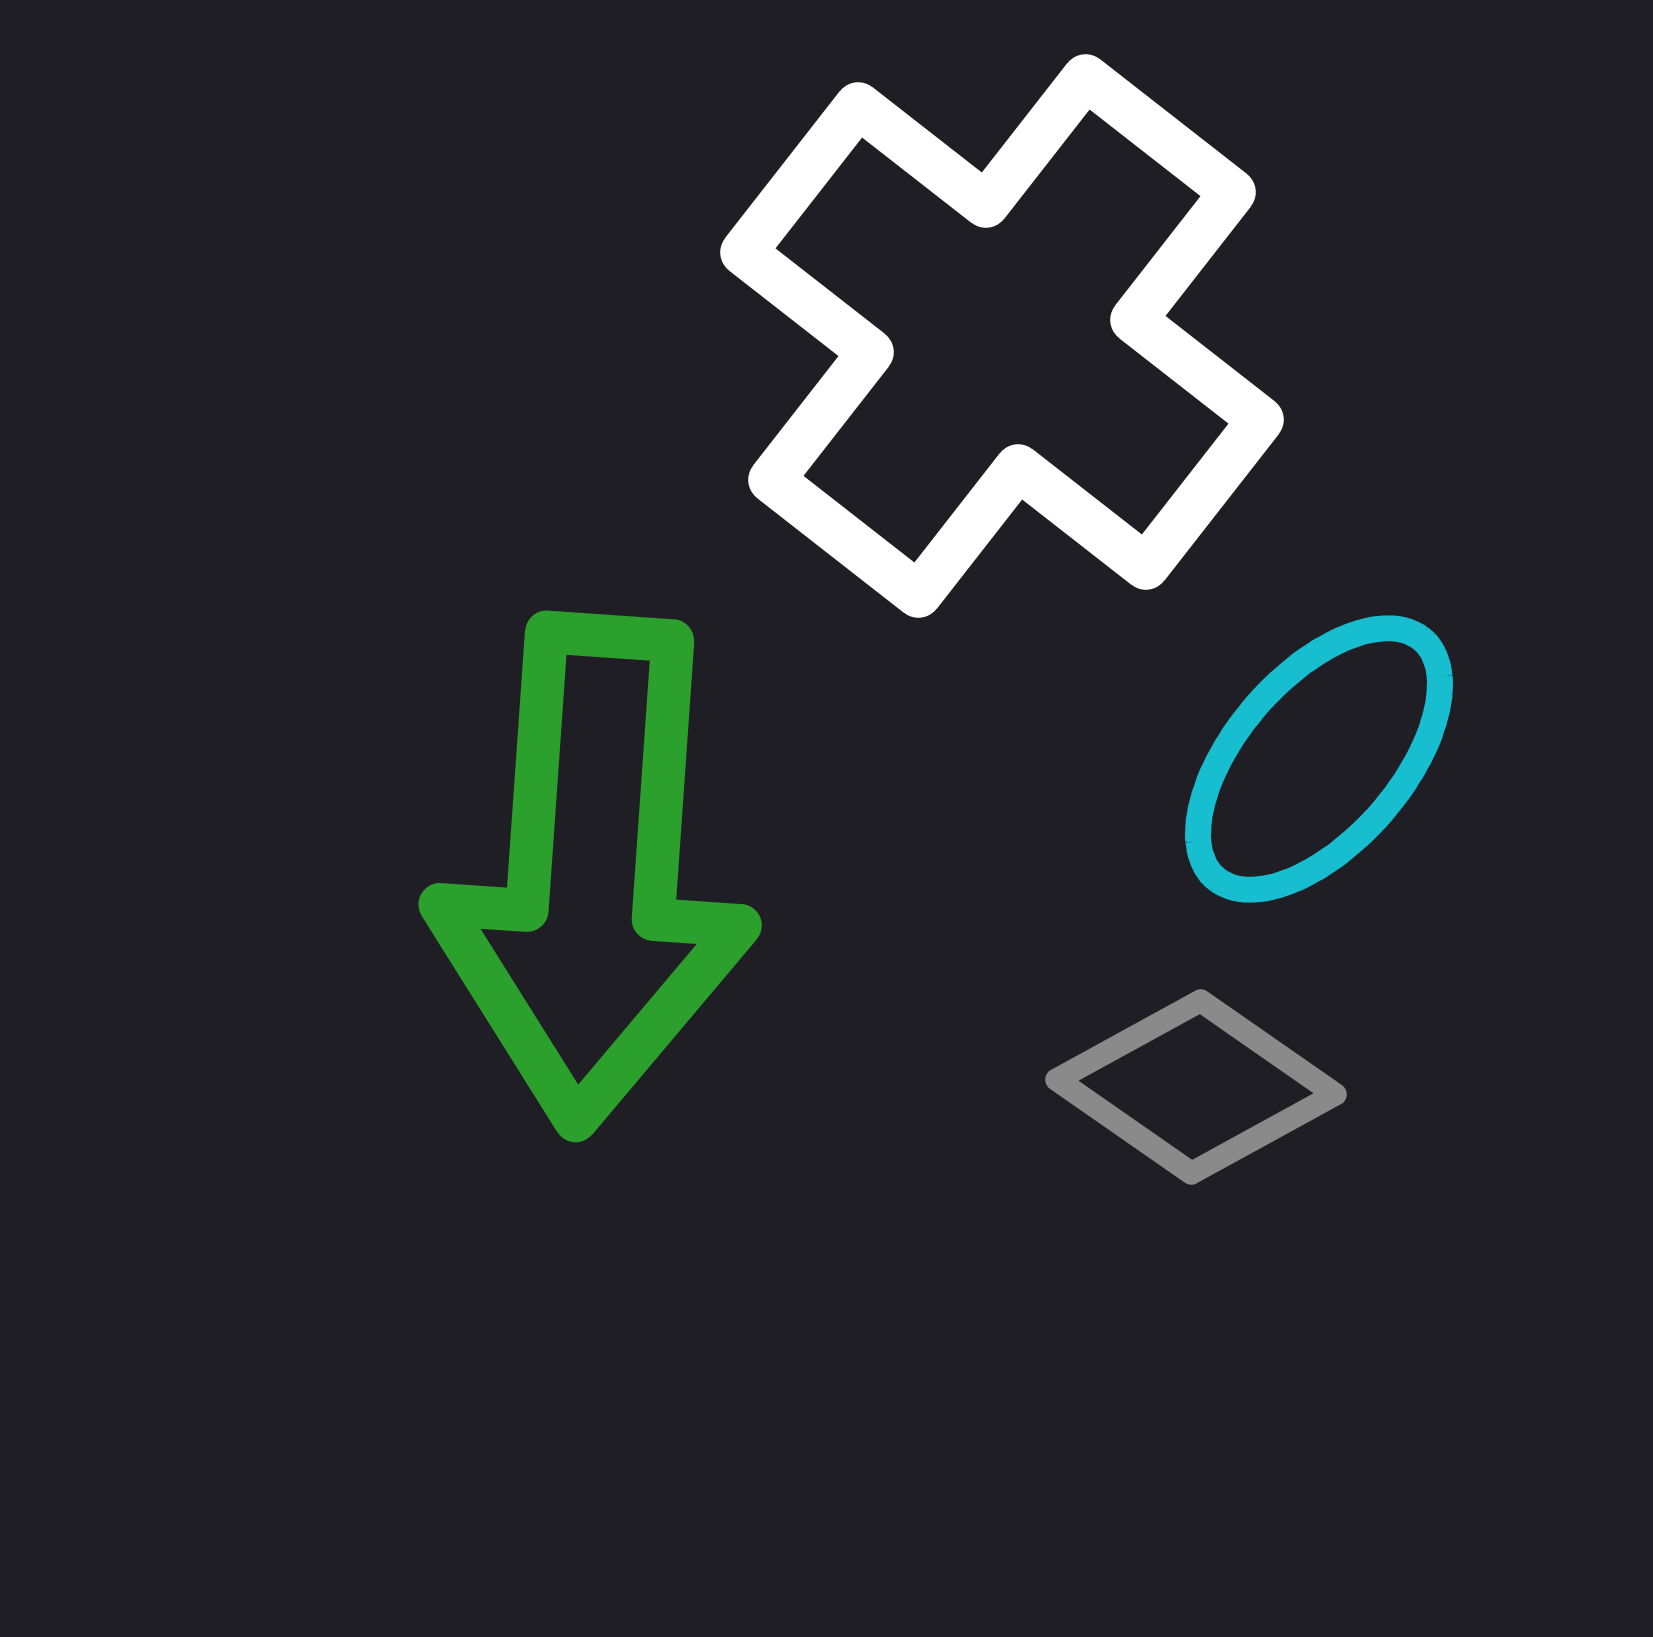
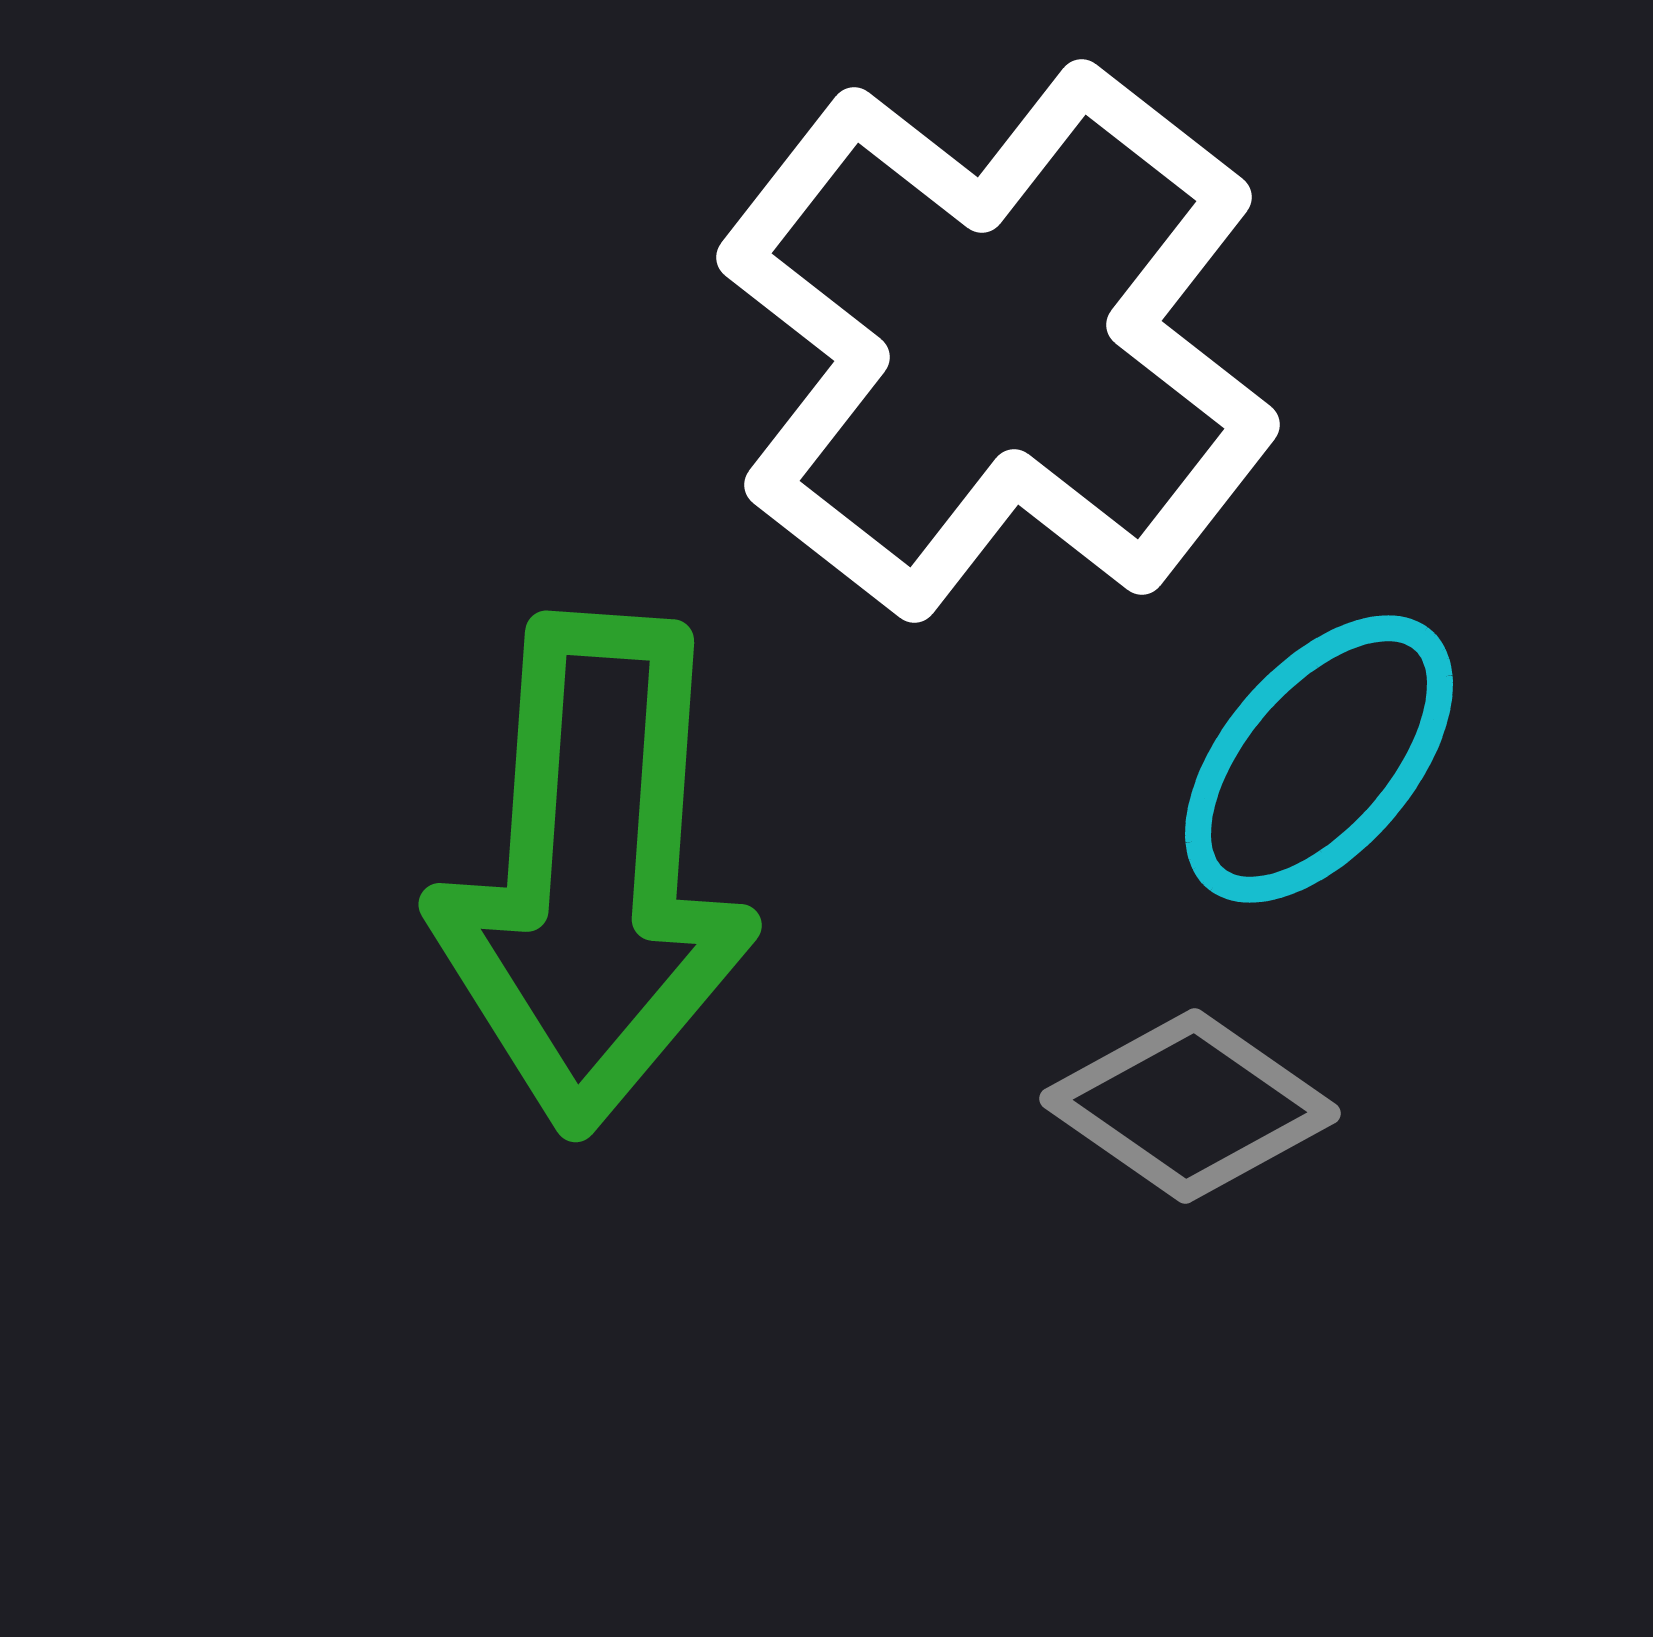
white cross: moved 4 px left, 5 px down
gray diamond: moved 6 px left, 19 px down
